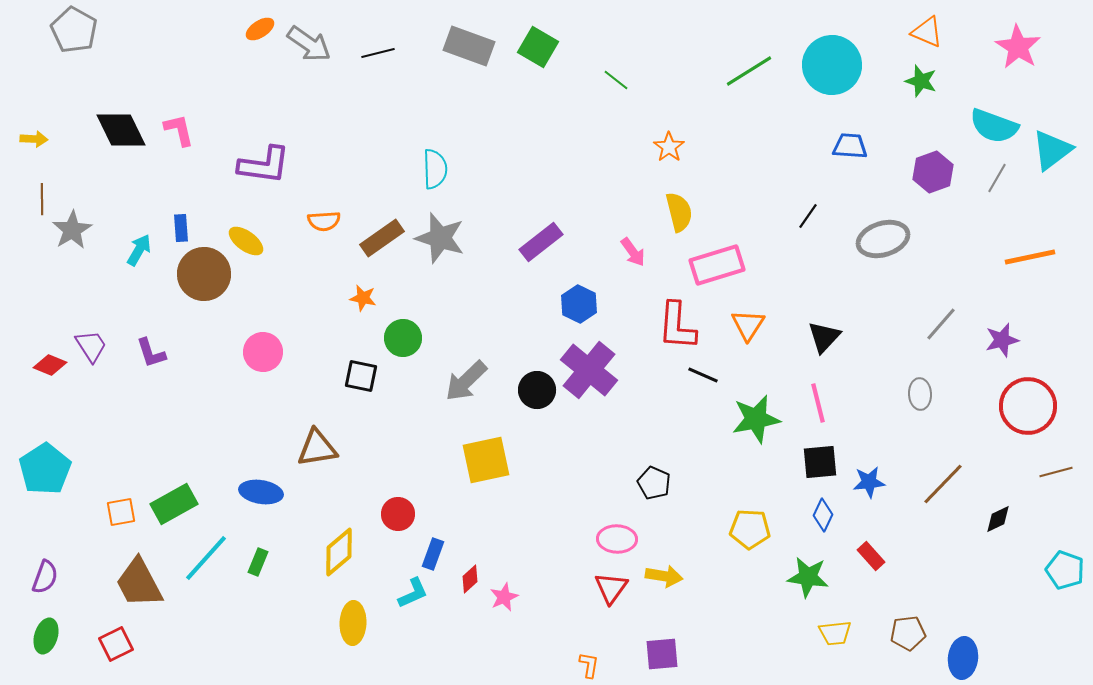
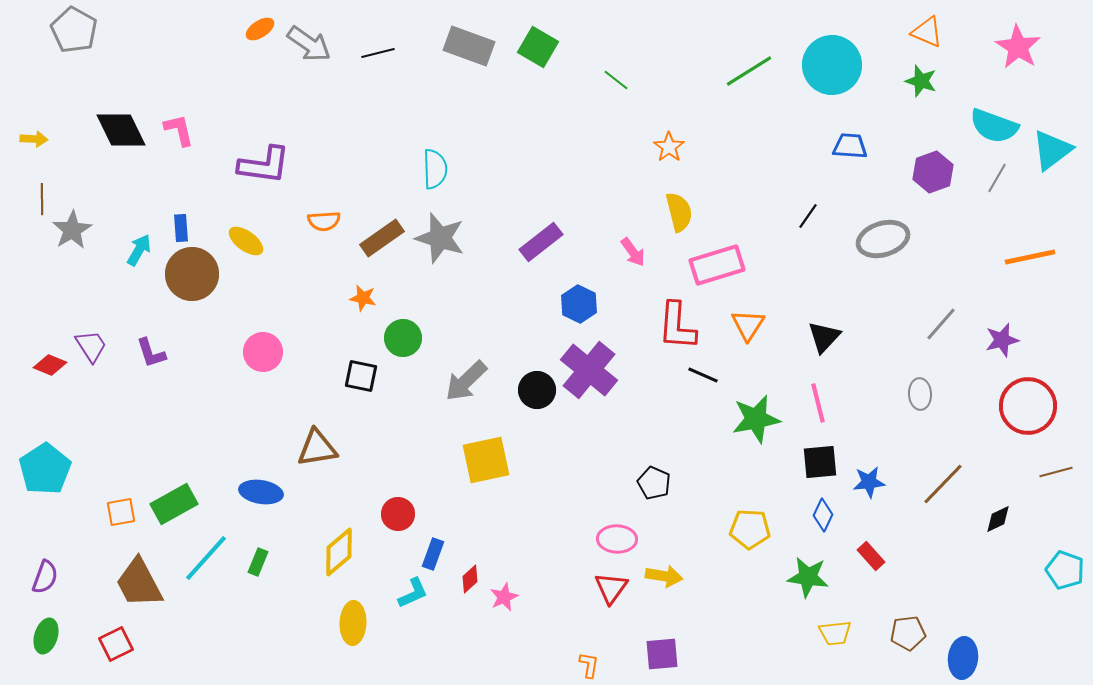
brown circle at (204, 274): moved 12 px left
